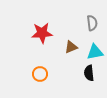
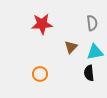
red star: moved 9 px up
brown triangle: rotated 24 degrees counterclockwise
